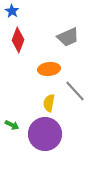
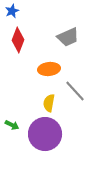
blue star: rotated 16 degrees clockwise
